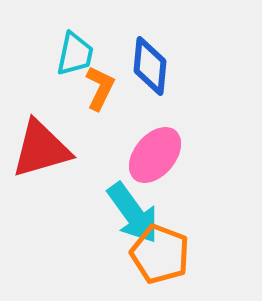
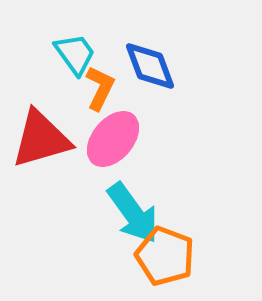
cyan trapezoid: rotated 48 degrees counterclockwise
blue diamond: rotated 26 degrees counterclockwise
red triangle: moved 10 px up
pink ellipse: moved 42 px left, 16 px up
orange pentagon: moved 5 px right, 2 px down
